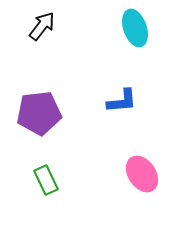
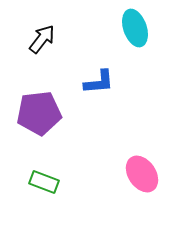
black arrow: moved 13 px down
blue L-shape: moved 23 px left, 19 px up
green rectangle: moved 2 px left, 2 px down; rotated 44 degrees counterclockwise
